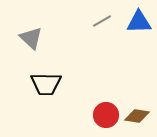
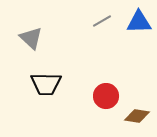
red circle: moved 19 px up
